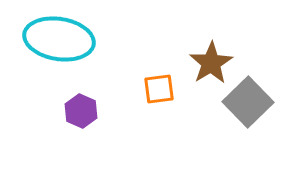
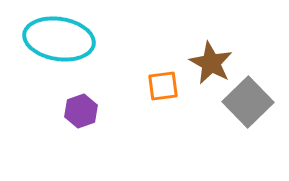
brown star: rotated 12 degrees counterclockwise
orange square: moved 4 px right, 3 px up
purple hexagon: rotated 16 degrees clockwise
